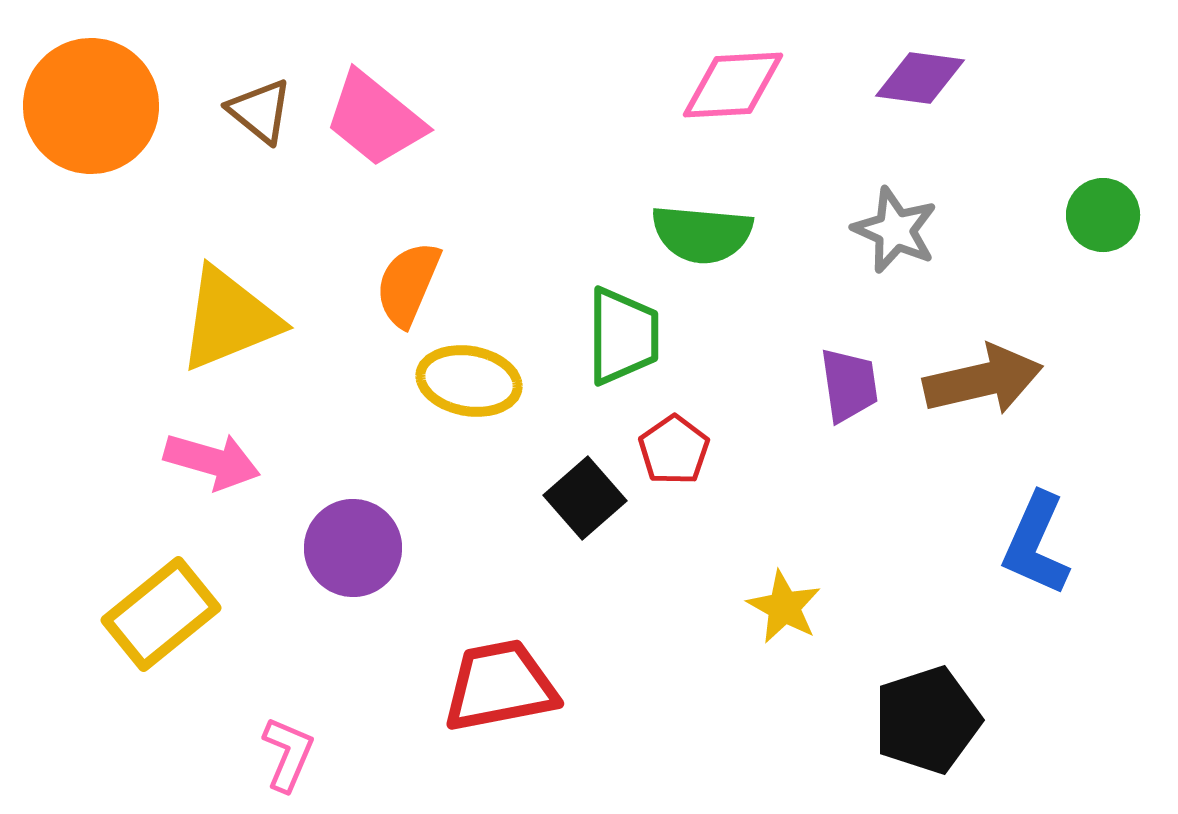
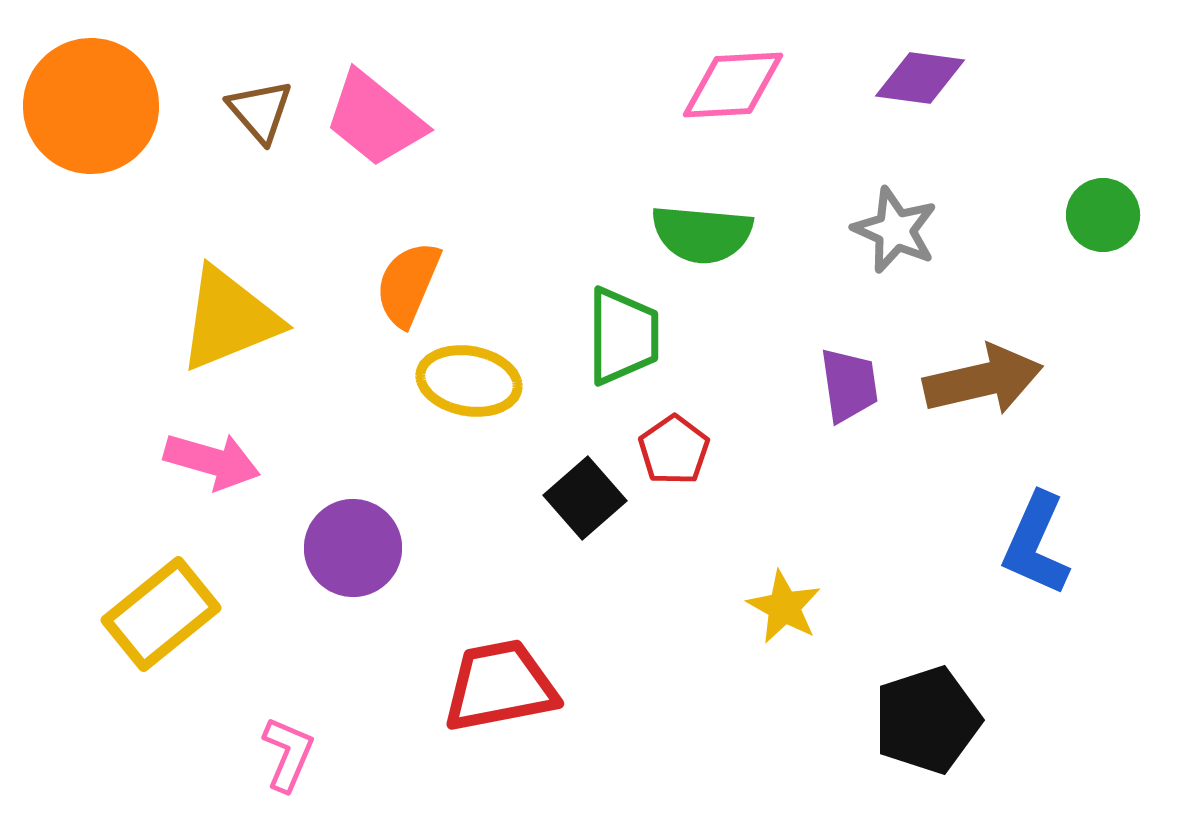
brown triangle: rotated 10 degrees clockwise
